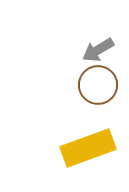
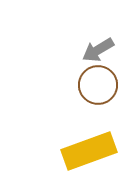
yellow rectangle: moved 1 px right, 3 px down
